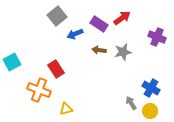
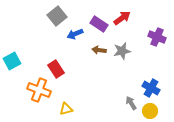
gray star: moved 1 px left, 1 px up
cyan square: moved 1 px up
